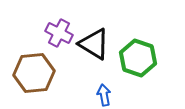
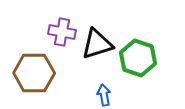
purple cross: moved 3 px right, 1 px up; rotated 16 degrees counterclockwise
black triangle: moved 3 px right; rotated 48 degrees counterclockwise
brown hexagon: rotated 6 degrees clockwise
